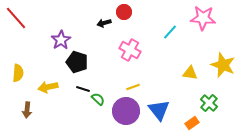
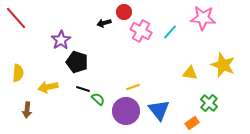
pink cross: moved 11 px right, 19 px up
